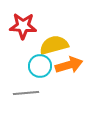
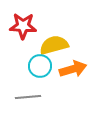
orange arrow: moved 4 px right, 4 px down
gray line: moved 2 px right, 4 px down
